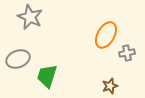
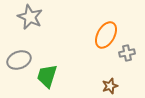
gray ellipse: moved 1 px right, 1 px down
